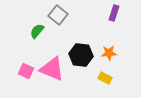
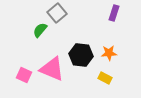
gray square: moved 1 px left, 2 px up; rotated 12 degrees clockwise
green semicircle: moved 3 px right, 1 px up
pink square: moved 2 px left, 4 px down
